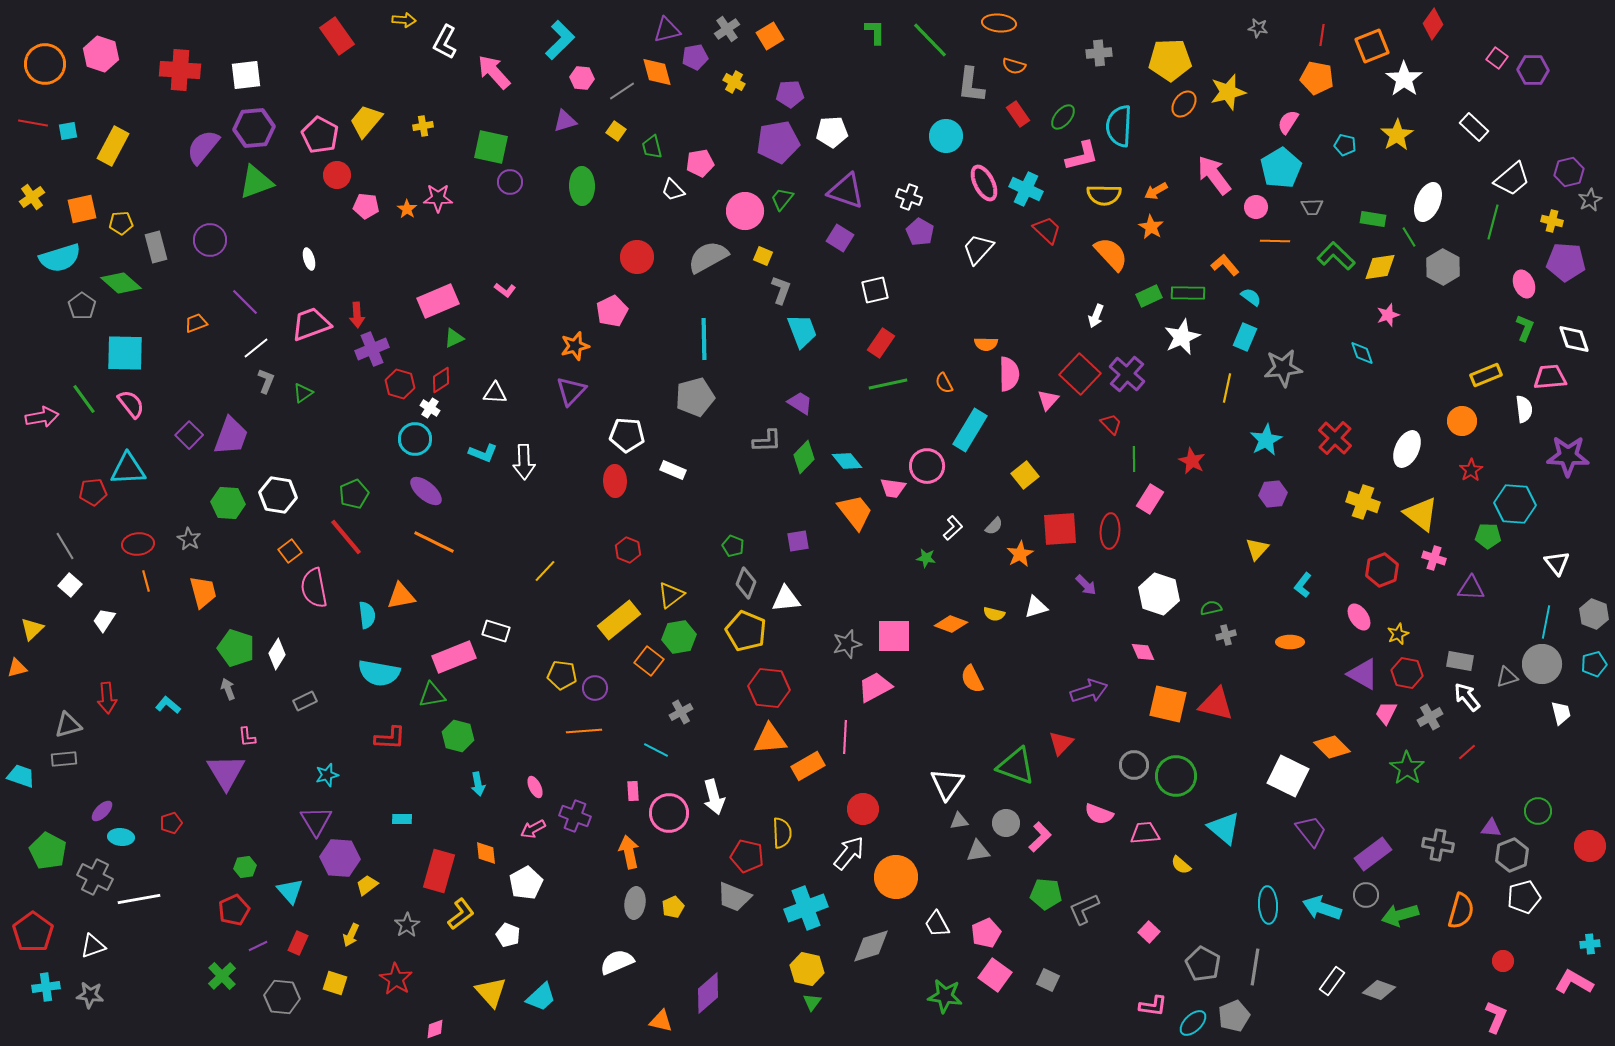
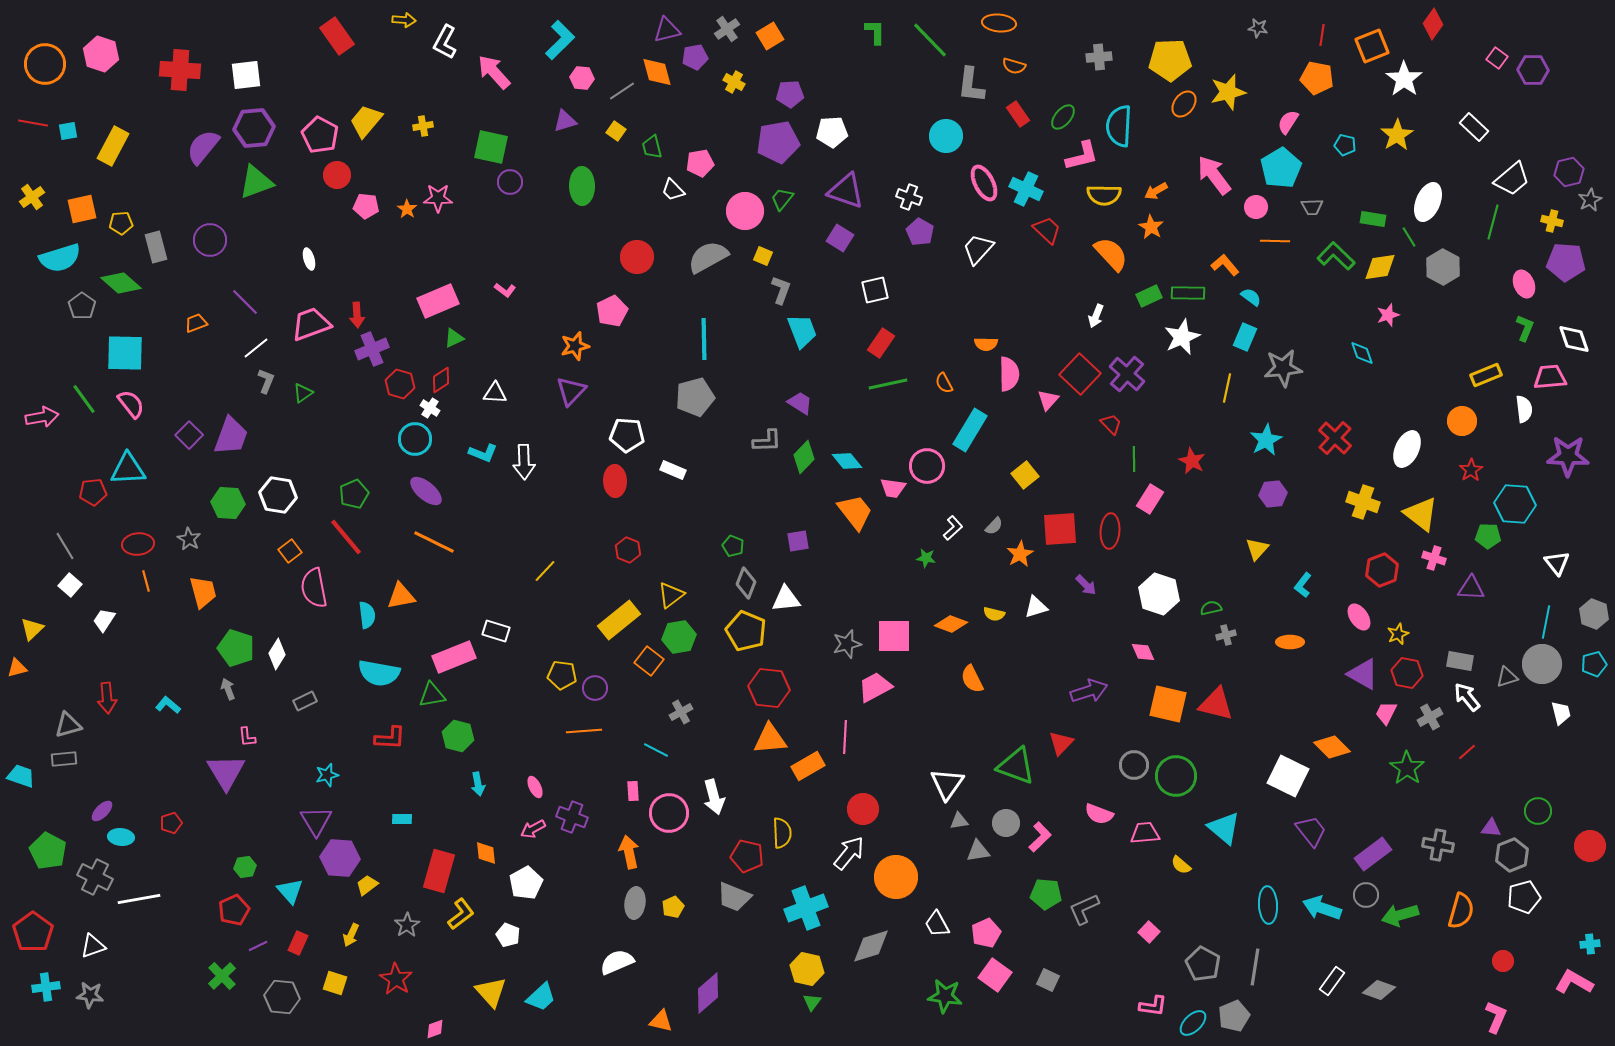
gray cross at (1099, 53): moved 4 px down
purple cross at (575, 816): moved 3 px left, 1 px down
